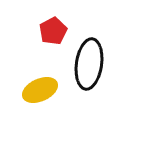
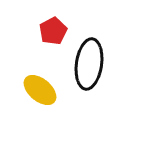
yellow ellipse: rotated 64 degrees clockwise
